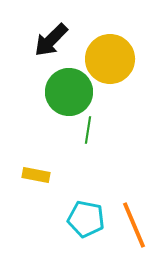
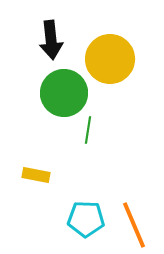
black arrow: rotated 51 degrees counterclockwise
green circle: moved 5 px left, 1 px down
cyan pentagon: rotated 9 degrees counterclockwise
